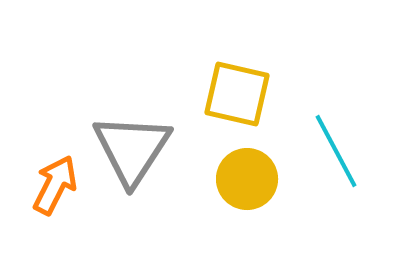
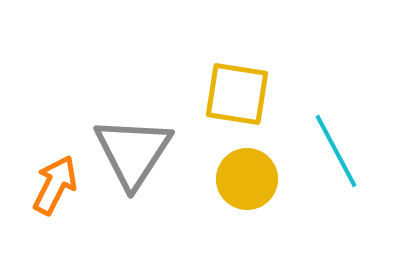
yellow square: rotated 4 degrees counterclockwise
gray triangle: moved 1 px right, 3 px down
